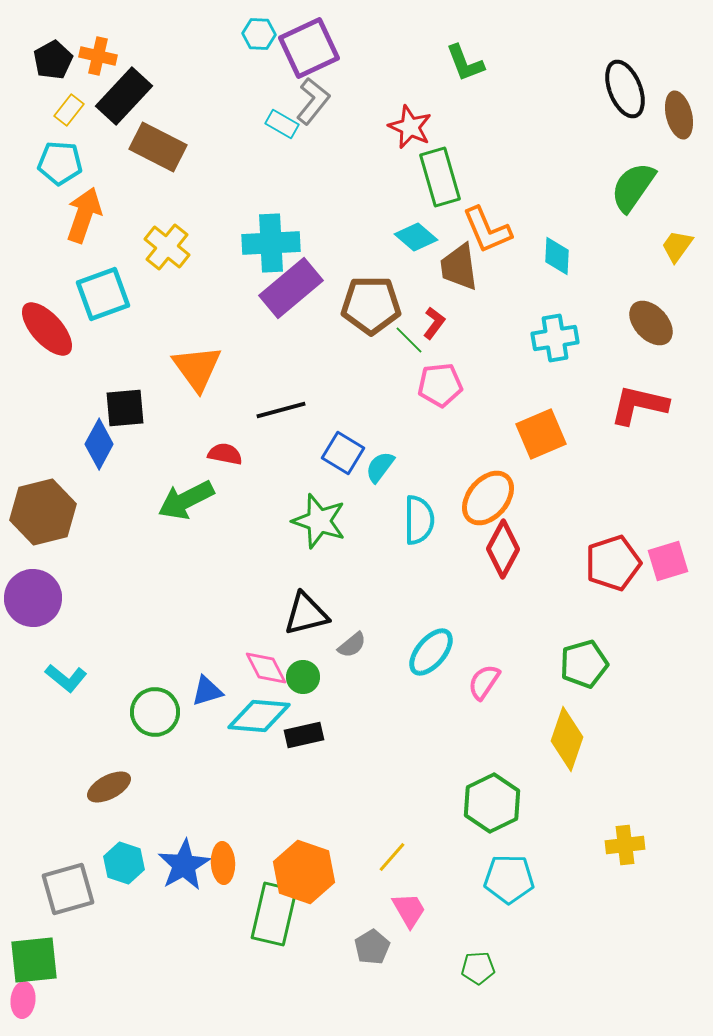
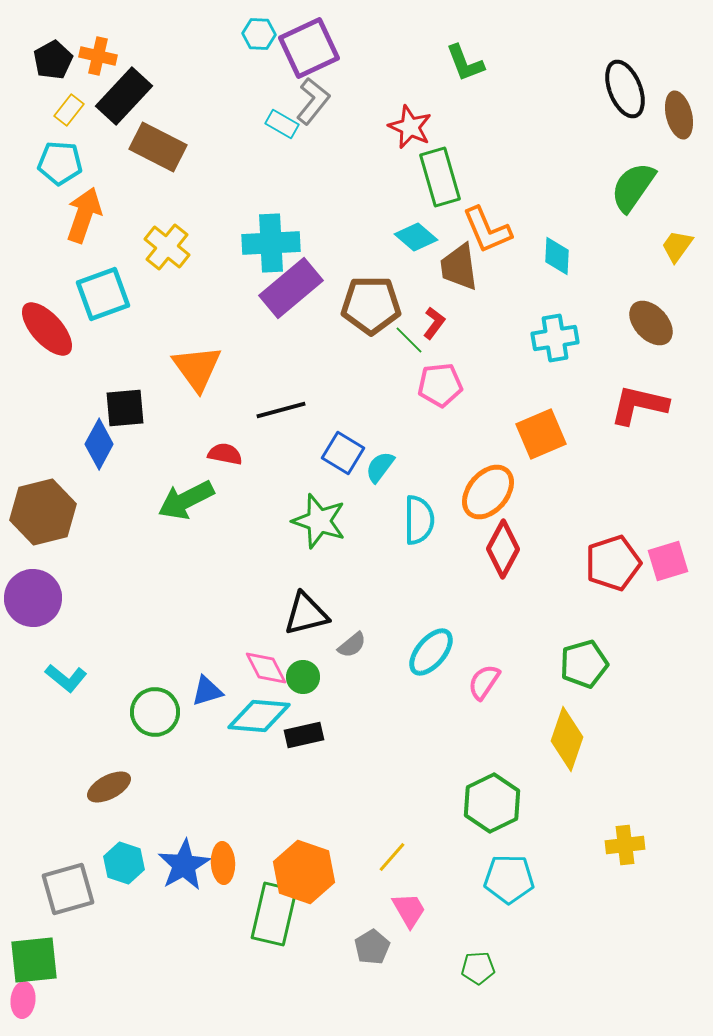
orange ellipse at (488, 498): moved 6 px up
